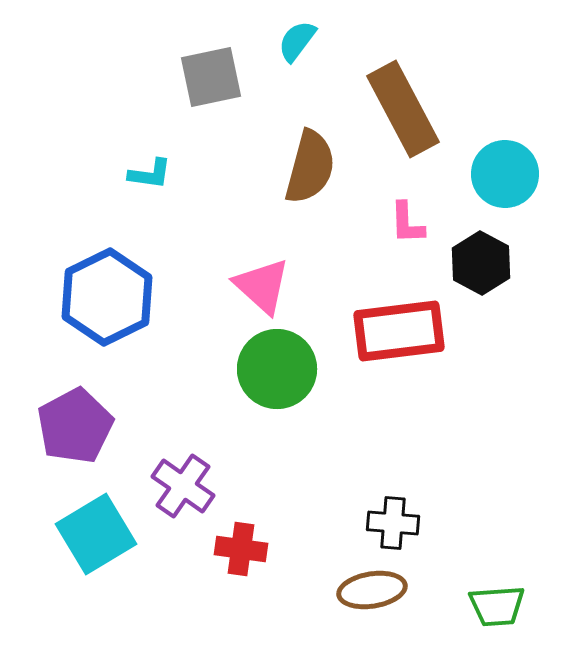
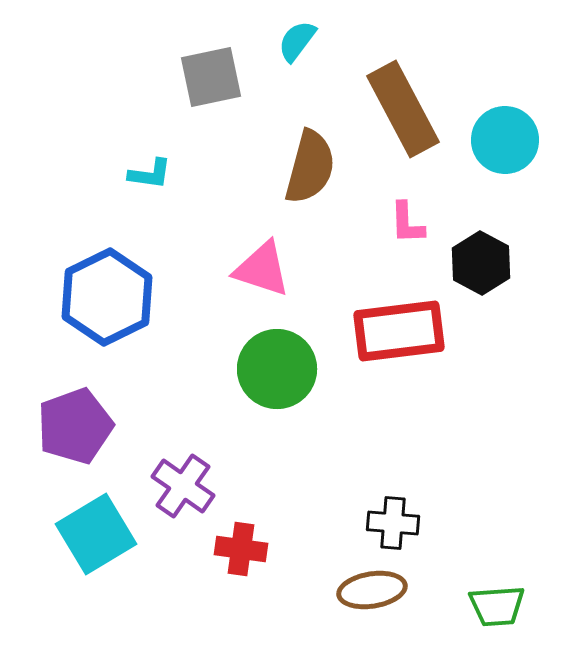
cyan circle: moved 34 px up
pink triangle: moved 17 px up; rotated 24 degrees counterclockwise
purple pentagon: rotated 8 degrees clockwise
